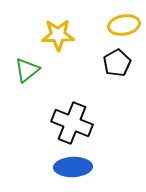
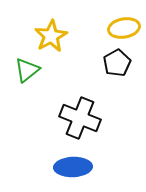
yellow ellipse: moved 3 px down
yellow star: moved 7 px left, 1 px down; rotated 28 degrees counterclockwise
black cross: moved 8 px right, 5 px up
